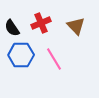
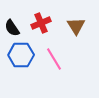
brown triangle: rotated 12 degrees clockwise
